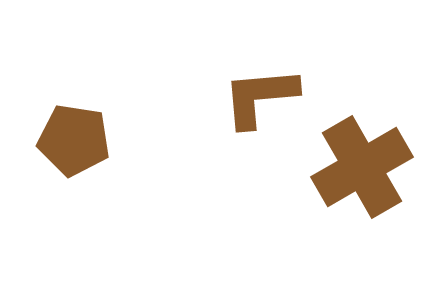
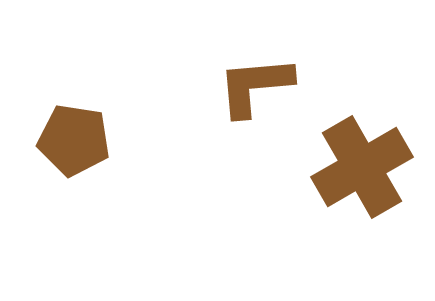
brown L-shape: moved 5 px left, 11 px up
